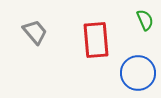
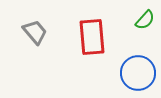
green semicircle: rotated 65 degrees clockwise
red rectangle: moved 4 px left, 3 px up
